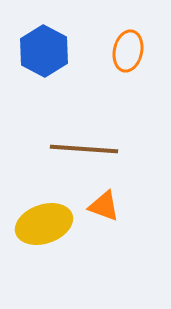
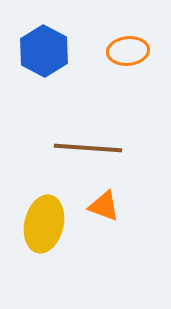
orange ellipse: rotated 72 degrees clockwise
brown line: moved 4 px right, 1 px up
yellow ellipse: rotated 58 degrees counterclockwise
